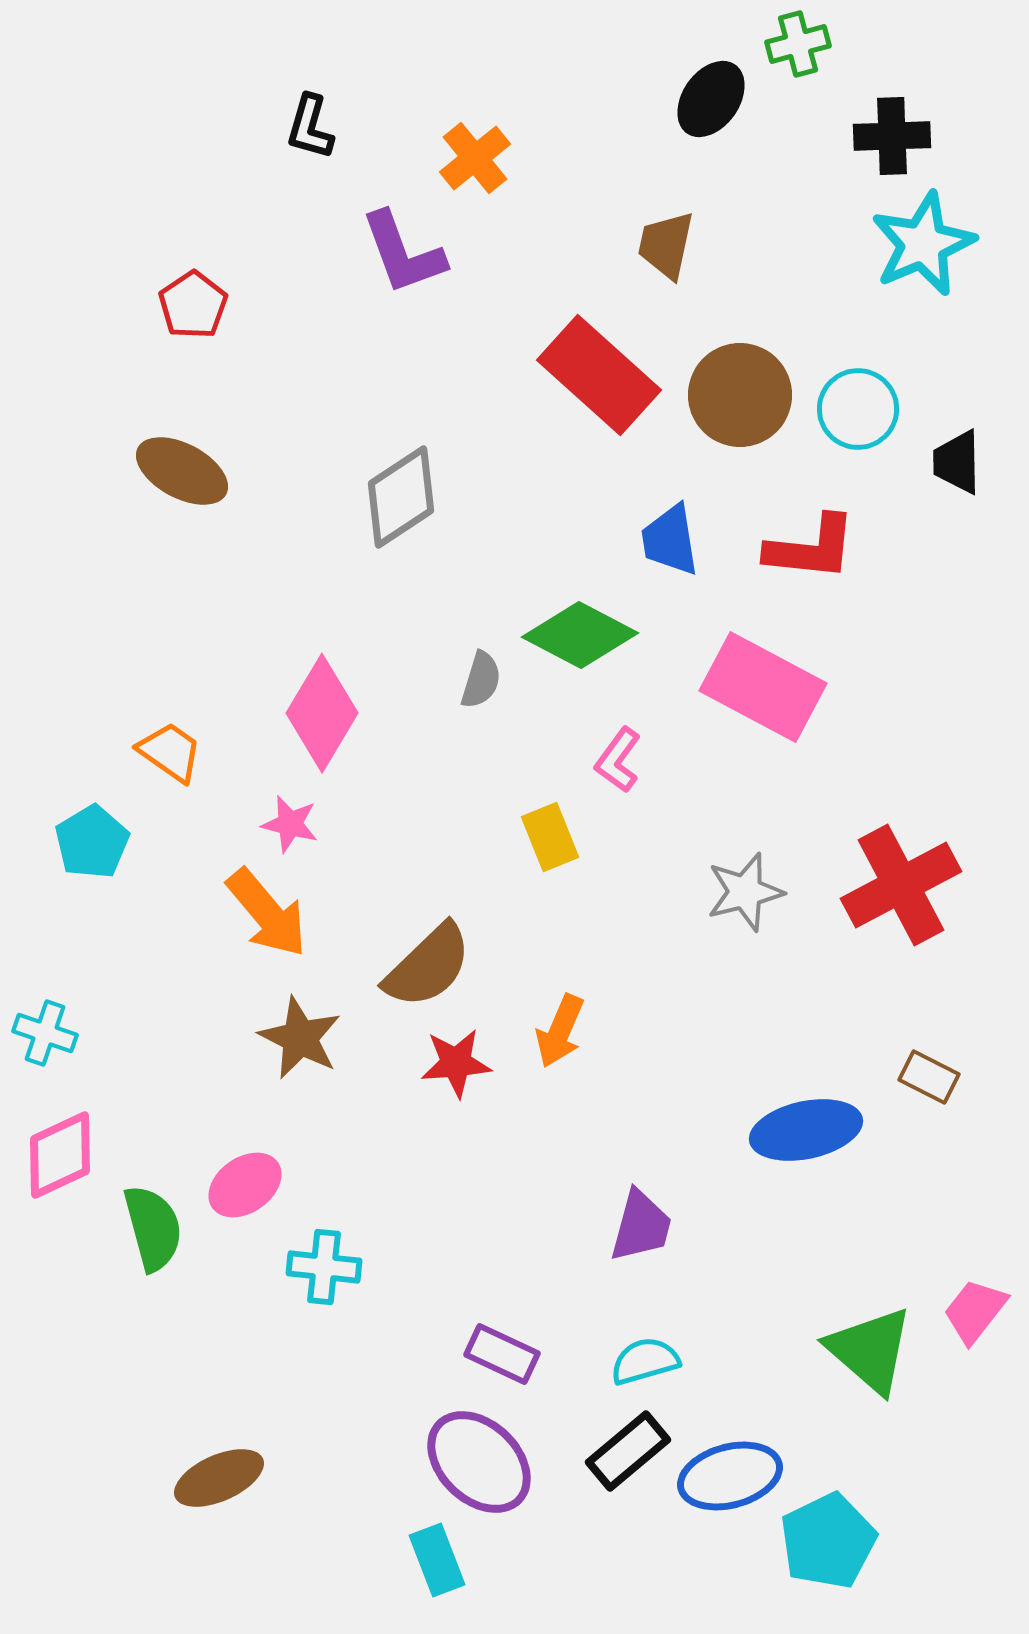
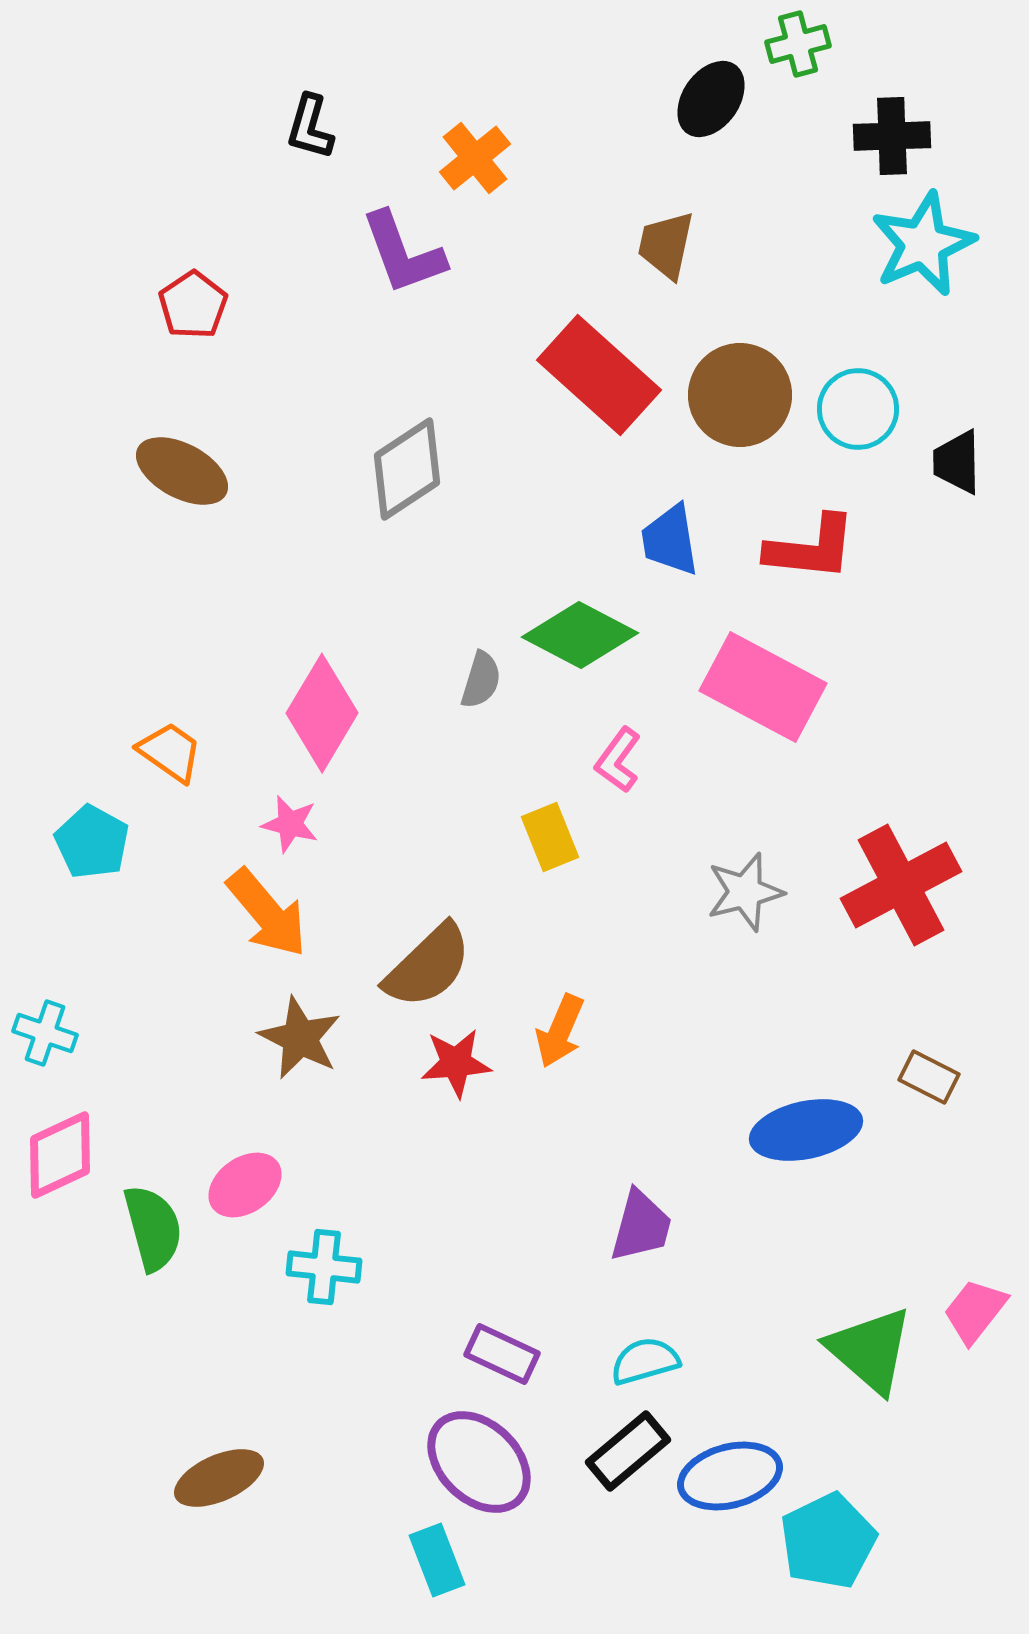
gray diamond at (401, 497): moved 6 px right, 28 px up
cyan pentagon at (92, 842): rotated 12 degrees counterclockwise
